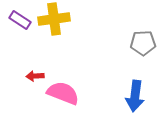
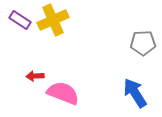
yellow cross: moved 1 px left, 1 px down; rotated 16 degrees counterclockwise
blue arrow: moved 3 px up; rotated 140 degrees clockwise
